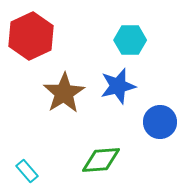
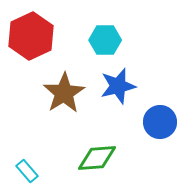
cyan hexagon: moved 25 px left
green diamond: moved 4 px left, 2 px up
